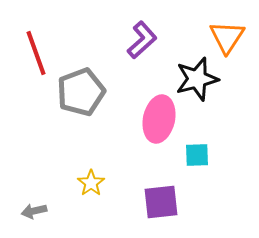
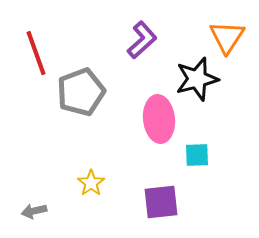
pink ellipse: rotated 18 degrees counterclockwise
